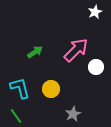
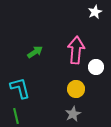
pink arrow: rotated 40 degrees counterclockwise
yellow circle: moved 25 px right
green line: rotated 21 degrees clockwise
